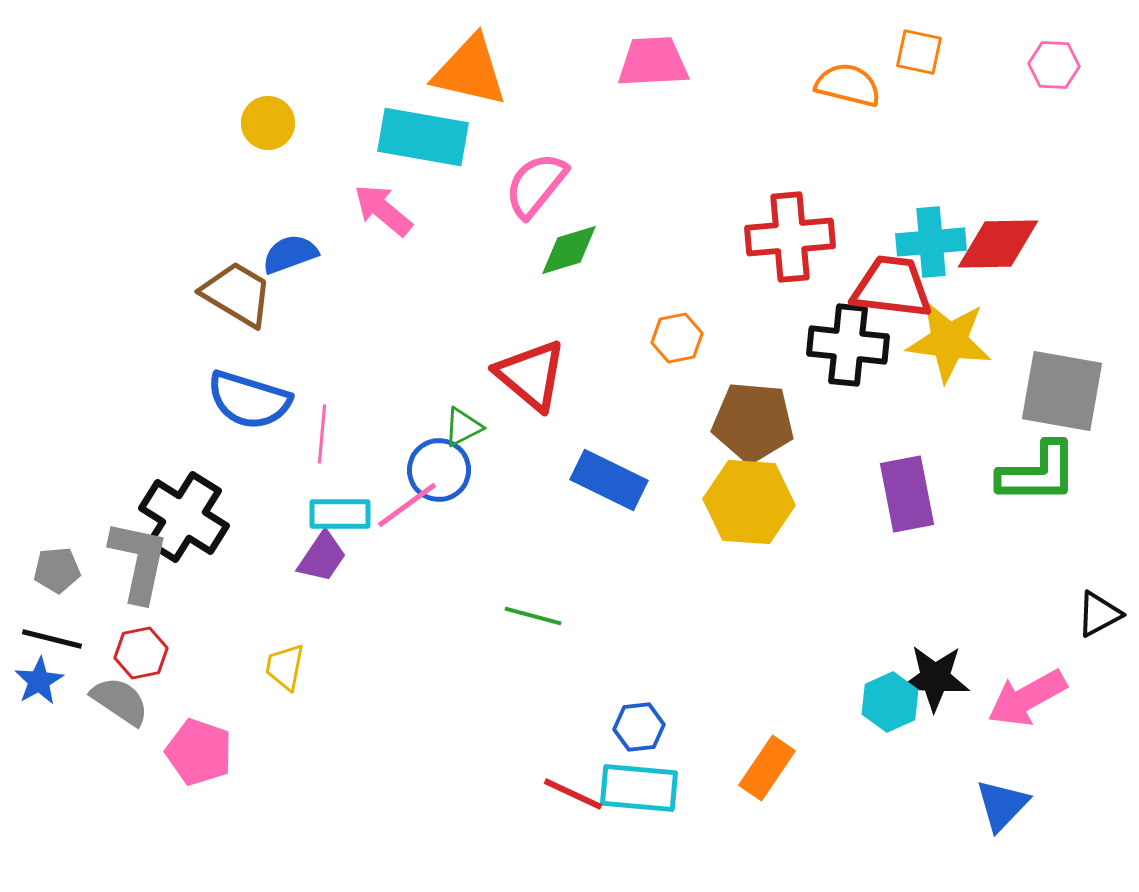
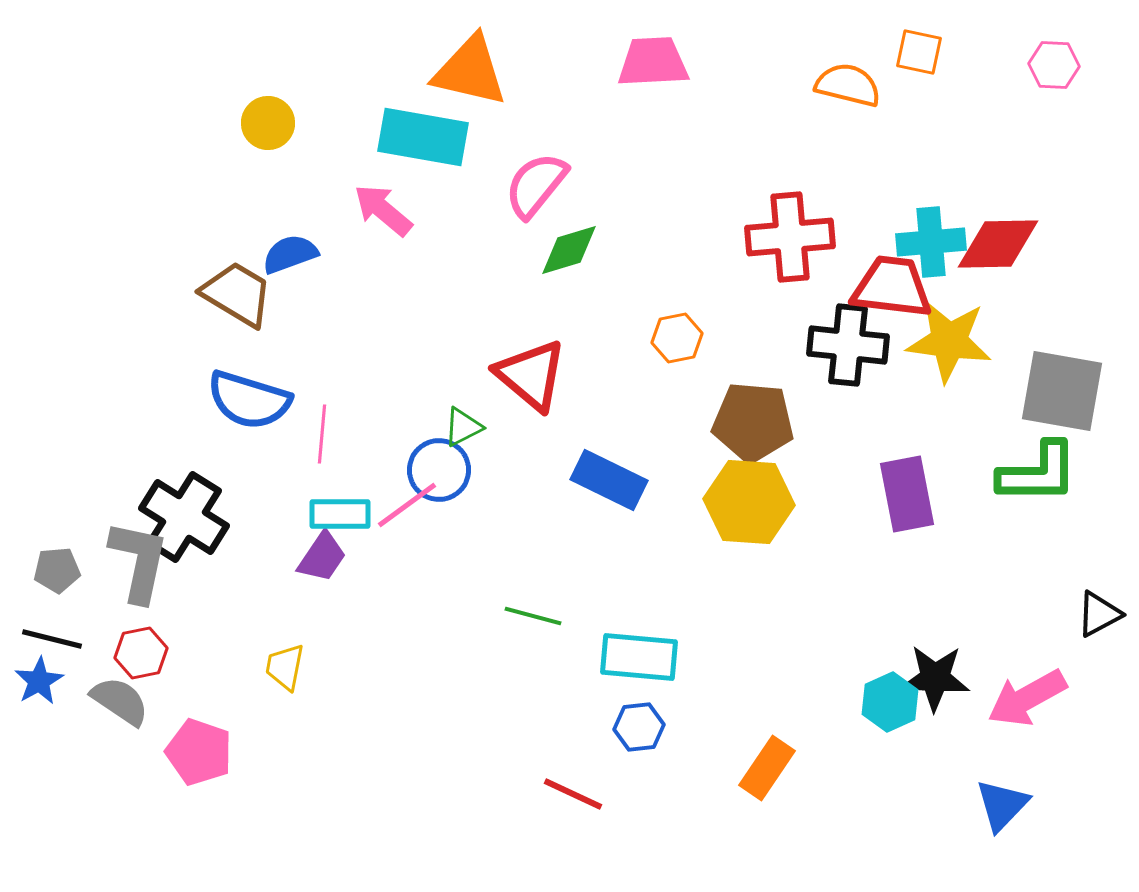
cyan rectangle at (639, 788): moved 131 px up
